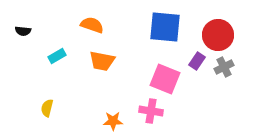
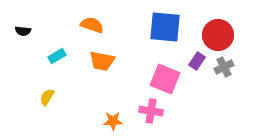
yellow semicircle: moved 11 px up; rotated 18 degrees clockwise
